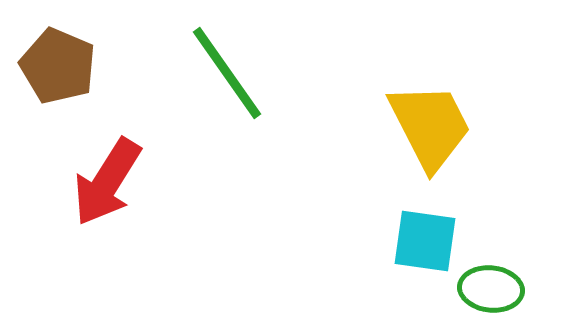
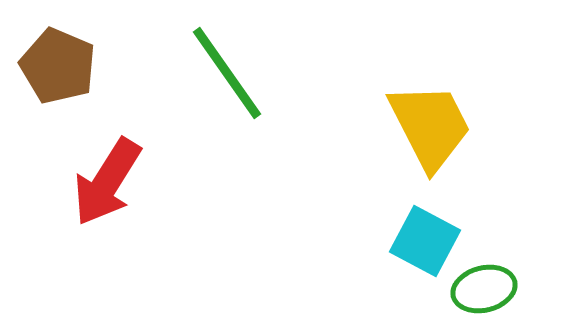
cyan square: rotated 20 degrees clockwise
green ellipse: moved 7 px left; rotated 20 degrees counterclockwise
